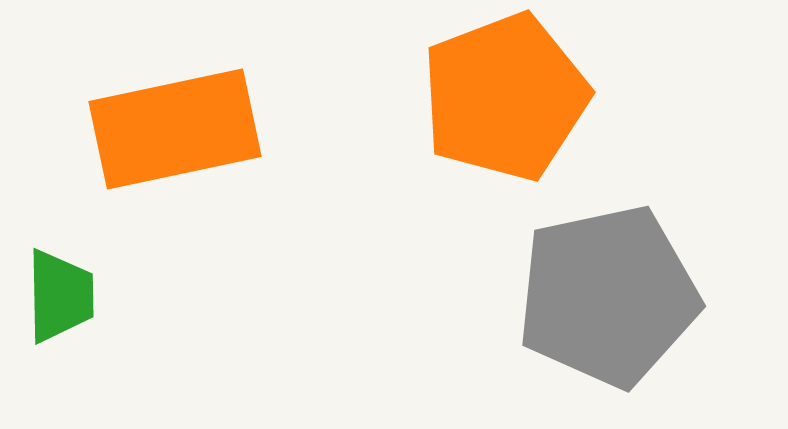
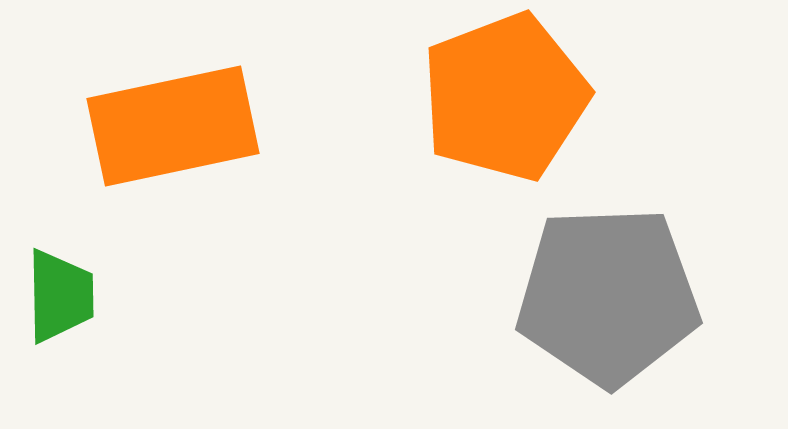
orange rectangle: moved 2 px left, 3 px up
gray pentagon: rotated 10 degrees clockwise
